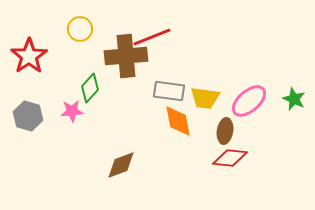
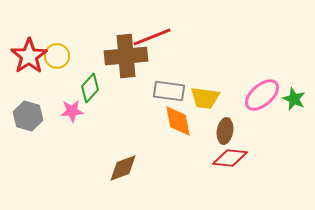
yellow circle: moved 23 px left, 27 px down
pink ellipse: moved 13 px right, 6 px up
brown diamond: moved 2 px right, 3 px down
